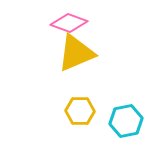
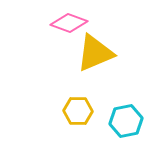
yellow triangle: moved 19 px right
yellow hexagon: moved 2 px left
